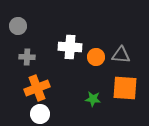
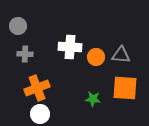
gray cross: moved 2 px left, 3 px up
